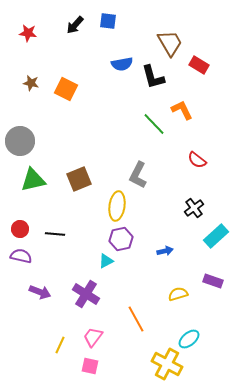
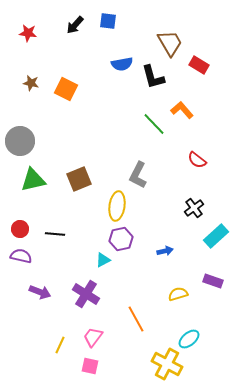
orange L-shape: rotated 15 degrees counterclockwise
cyan triangle: moved 3 px left, 1 px up
